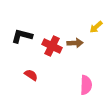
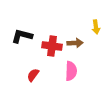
yellow arrow: rotated 56 degrees counterclockwise
red cross: rotated 18 degrees counterclockwise
red semicircle: moved 2 px right; rotated 88 degrees counterclockwise
pink semicircle: moved 15 px left, 14 px up
